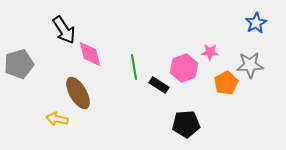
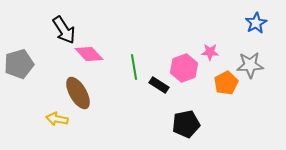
pink diamond: moved 1 px left; rotated 28 degrees counterclockwise
black pentagon: rotated 8 degrees counterclockwise
